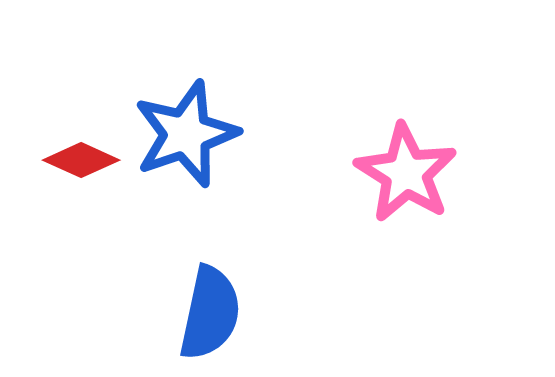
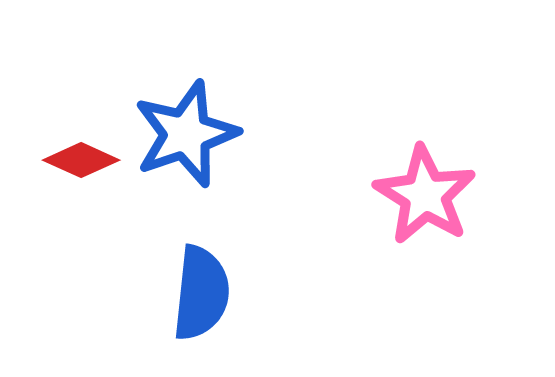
pink star: moved 19 px right, 22 px down
blue semicircle: moved 9 px left, 20 px up; rotated 6 degrees counterclockwise
